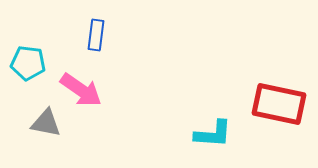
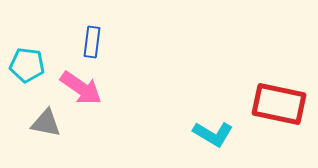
blue rectangle: moved 4 px left, 7 px down
cyan pentagon: moved 1 px left, 2 px down
pink arrow: moved 2 px up
cyan L-shape: rotated 27 degrees clockwise
